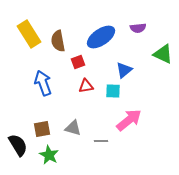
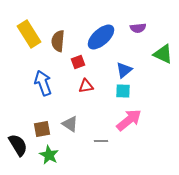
blue ellipse: rotated 8 degrees counterclockwise
brown semicircle: rotated 15 degrees clockwise
cyan square: moved 10 px right
gray triangle: moved 3 px left, 4 px up; rotated 18 degrees clockwise
